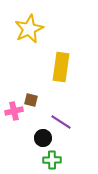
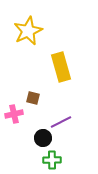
yellow star: moved 1 px left, 2 px down
yellow rectangle: rotated 24 degrees counterclockwise
brown square: moved 2 px right, 2 px up
pink cross: moved 3 px down
purple line: rotated 60 degrees counterclockwise
